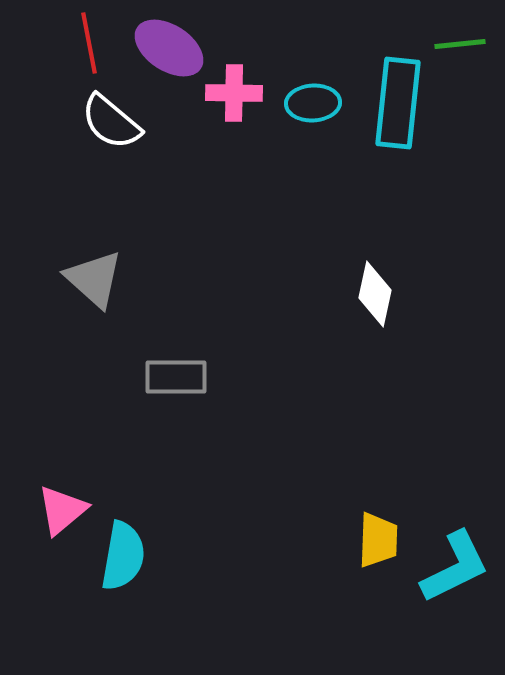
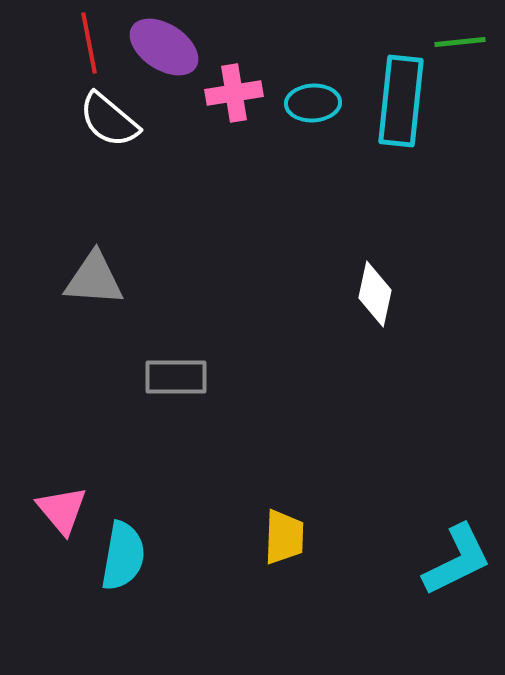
green line: moved 2 px up
purple ellipse: moved 5 px left, 1 px up
pink cross: rotated 10 degrees counterclockwise
cyan rectangle: moved 3 px right, 2 px up
white semicircle: moved 2 px left, 2 px up
gray triangle: rotated 38 degrees counterclockwise
pink triangle: rotated 30 degrees counterclockwise
yellow trapezoid: moved 94 px left, 3 px up
cyan L-shape: moved 2 px right, 7 px up
